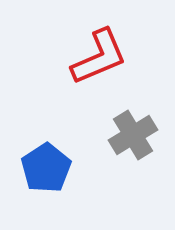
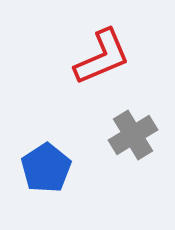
red L-shape: moved 3 px right
